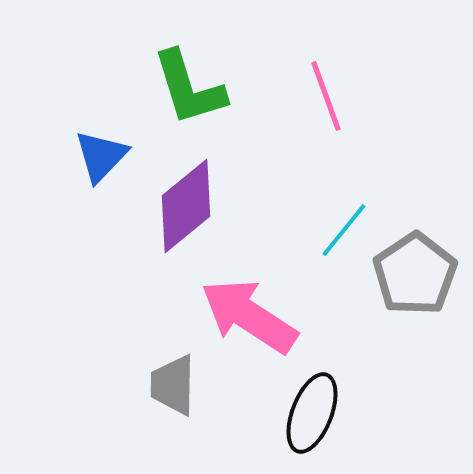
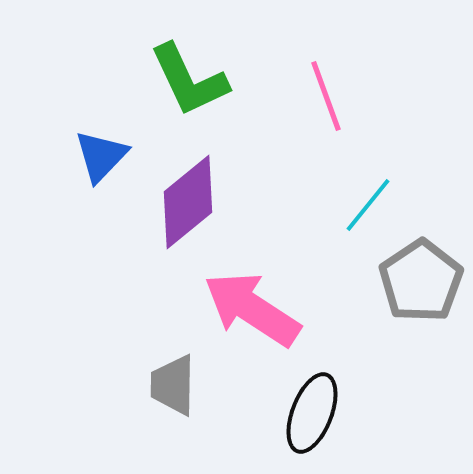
green L-shape: moved 8 px up; rotated 8 degrees counterclockwise
purple diamond: moved 2 px right, 4 px up
cyan line: moved 24 px right, 25 px up
gray pentagon: moved 6 px right, 7 px down
pink arrow: moved 3 px right, 7 px up
